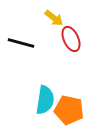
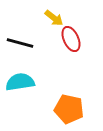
black line: moved 1 px left
cyan semicircle: moved 25 px left, 18 px up; rotated 108 degrees counterclockwise
orange pentagon: moved 1 px up
